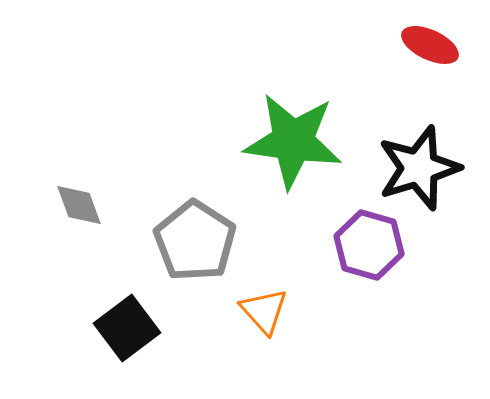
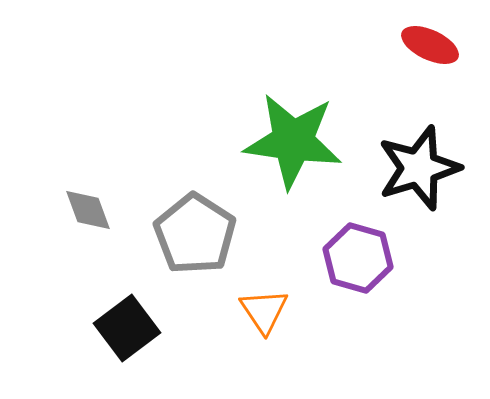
gray diamond: moved 9 px right, 5 px down
gray pentagon: moved 7 px up
purple hexagon: moved 11 px left, 13 px down
orange triangle: rotated 8 degrees clockwise
